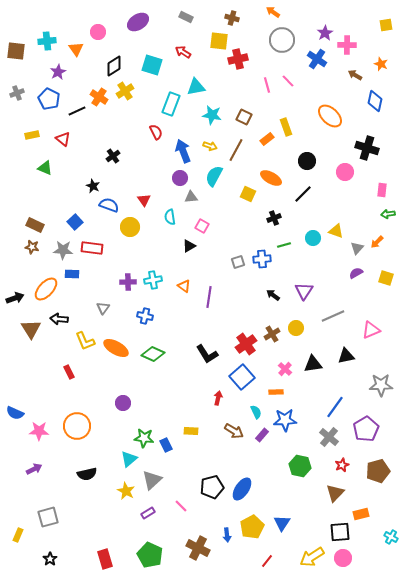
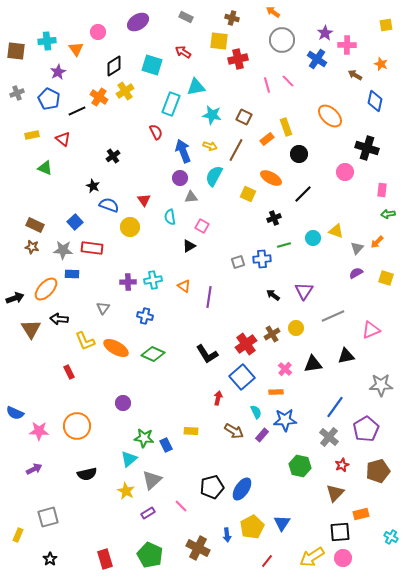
black circle at (307, 161): moved 8 px left, 7 px up
